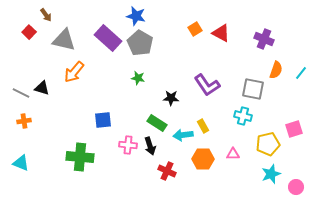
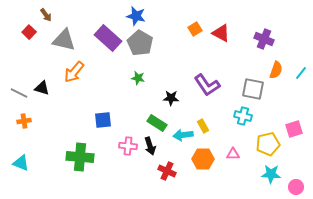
gray line: moved 2 px left
pink cross: moved 1 px down
cyan star: rotated 24 degrees clockwise
